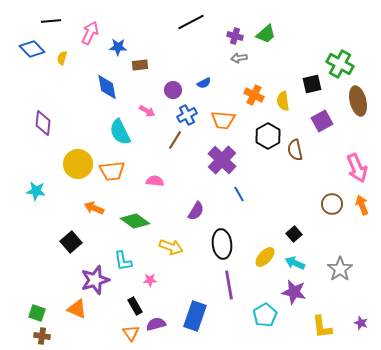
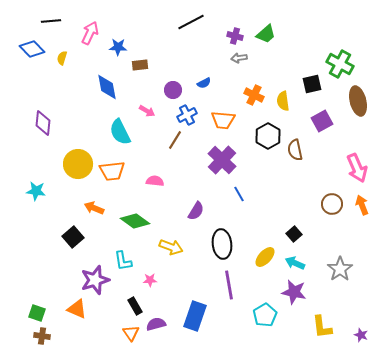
black square at (71, 242): moved 2 px right, 5 px up
purple star at (361, 323): moved 12 px down
